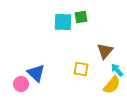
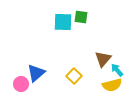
green square: rotated 16 degrees clockwise
brown triangle: moved 2 px left, 8 px down
yellow square: moved 7 px left, 7 px down; rotated 35 degrees clockwise
blue triangle: rotated 36 degrees clockwise
yellow semicircle: rotated 36 degrees clockwise
